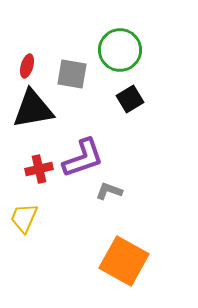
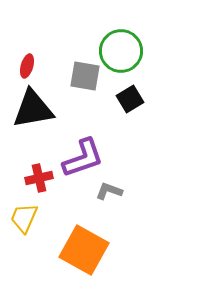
green circle: moved 1 px right, 1 px down
gray square: moved 13 px right, 2 px down
red cross: moved 9 px down
orange square: moved 40 px left, 11 px up
